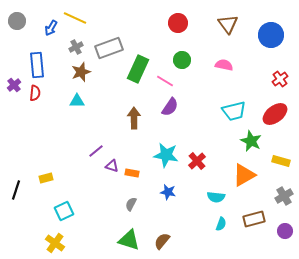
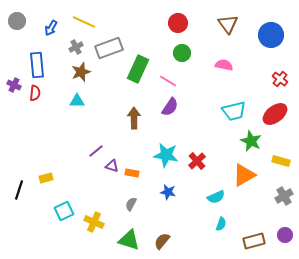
yellow line at (75, 18): moved 9 px right, 4 px down
green circle at (182, 60): moved 7 px up
red cross at (280, 79): rotated 14 degrees counterclockwise
pink line at (165, 81): moved 3 px right
purple cross at (14, 85): rotated 24 degrees counterclockwise
black line at (16, 190): moved 3 px right
cyan semicircle at (216, 197): rotated 30 degrees counterclockwise
brown rectangle at (254, 219): moved 22 px down
purple circle at (285, 231): moved 4 px down
yellow cross at (55, 243): moved 39 px right, 21 px up; rotated 12 degrees counterclockwise
